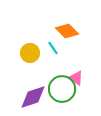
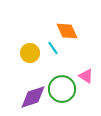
orange diamond: rotated 20 degrees clockwise
pink triangle: moved 10 px right, 2 px up
